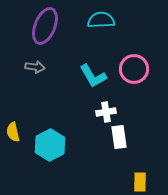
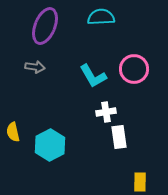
cyan semicircle: moved 3 px up
